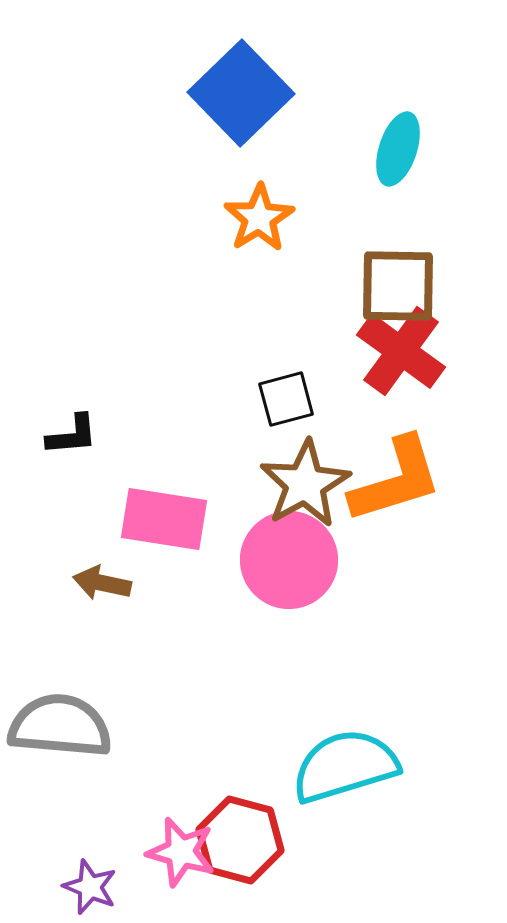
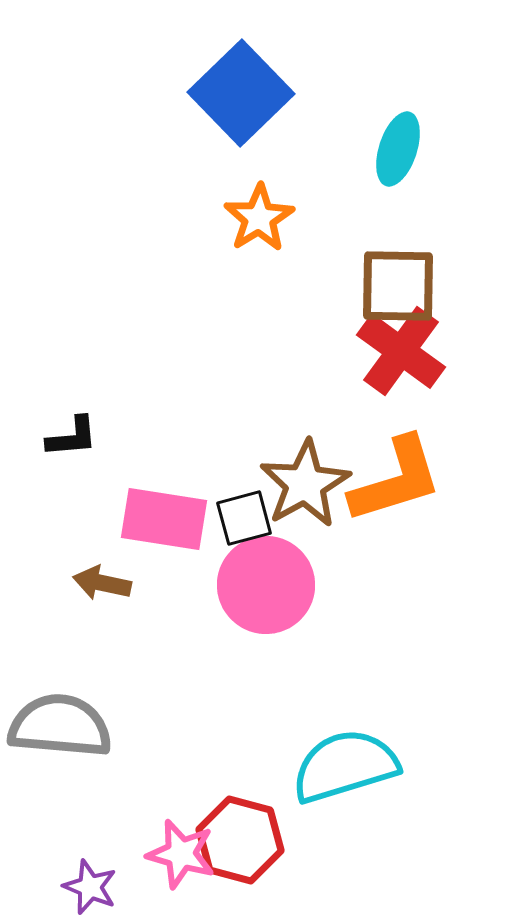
black square: moved 42 px left, 119 px down
black L-shape: moved 2 px down
pink circle: moved 23 px left, 25 px down
pink star: moved 2 px down
